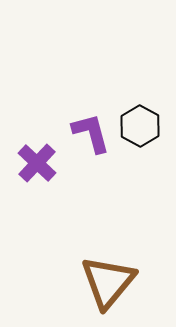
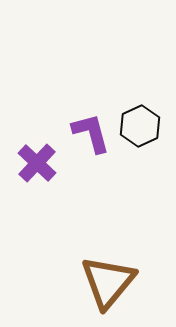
black hexagon: rotated 6 degrees clockwise
